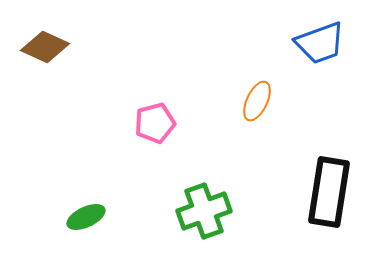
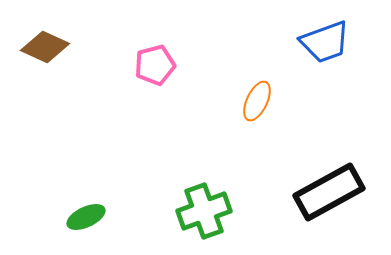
blue trapezoid: moved 5 px right, 1 px up
pink pentagon: moved 58 px up
black rectangle: rotated 52 degrees clockwise
